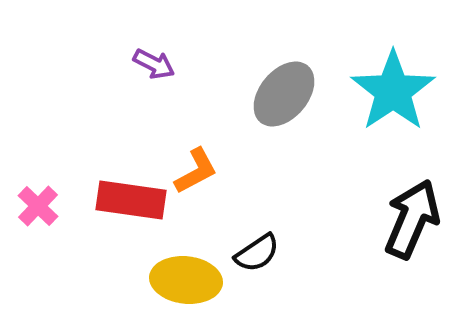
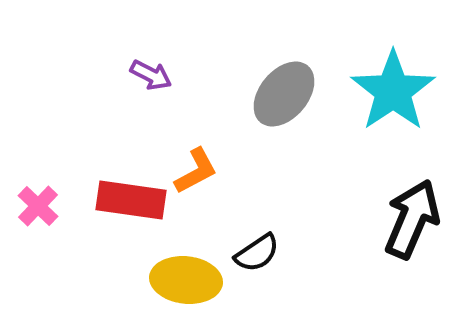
purple arrow: moved 3 px left, 11 px down
